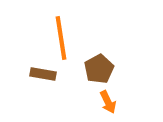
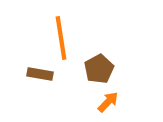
brown rectangle: moved 3 px left
orange arrow: rotated 110 degrees counterclockwise
